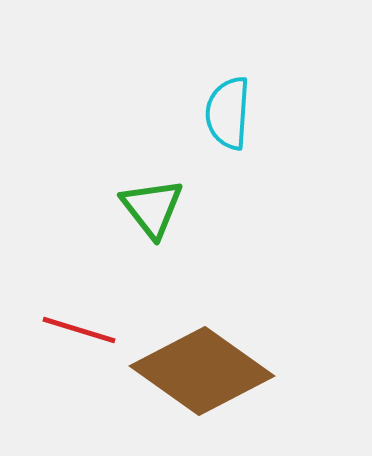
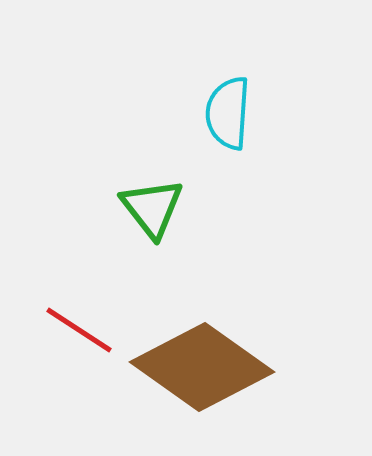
red line: rotated 16 degrees clockwise
brown diamond: moved 4 px up
